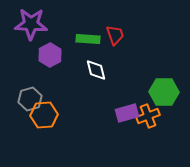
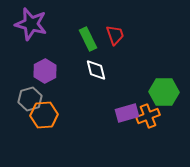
purple star: rotated 12 degrees clockwise
green rectangle: rotated 60 degrees clockwise
purple hexagon: moved 5 px left, 16 px down
